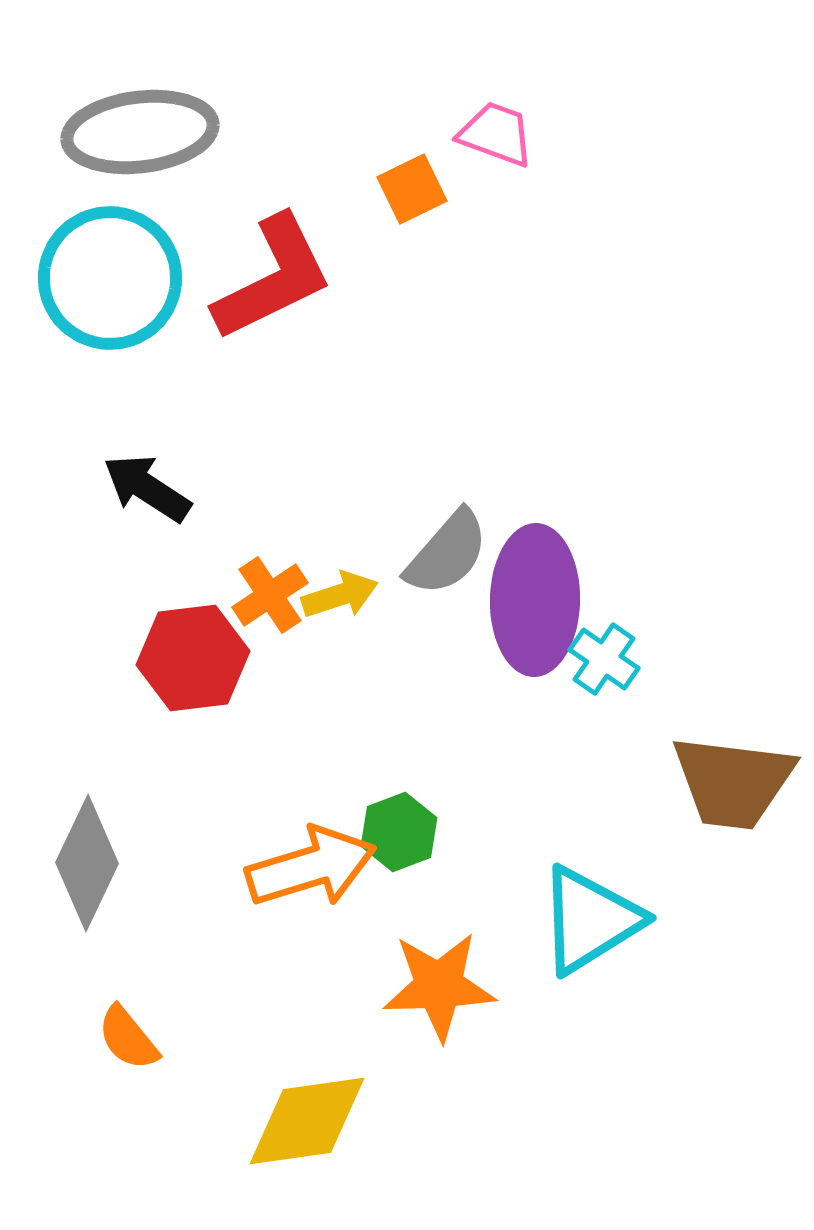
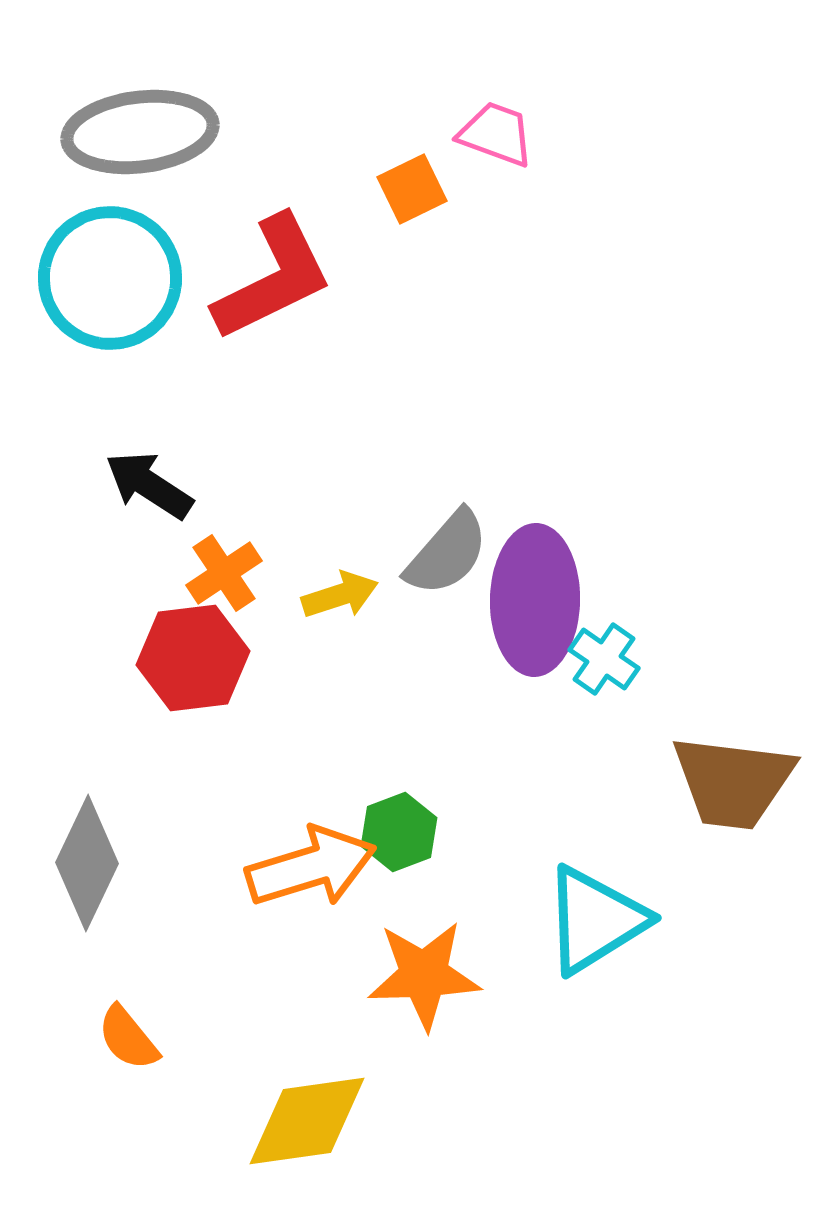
black arrow: moved 2 px right, 3 px up
orange cross: moved 46 px left, 22 px up
cyan triangle: moved 5 px right
orange star: moved 15 px left, 11 px up
